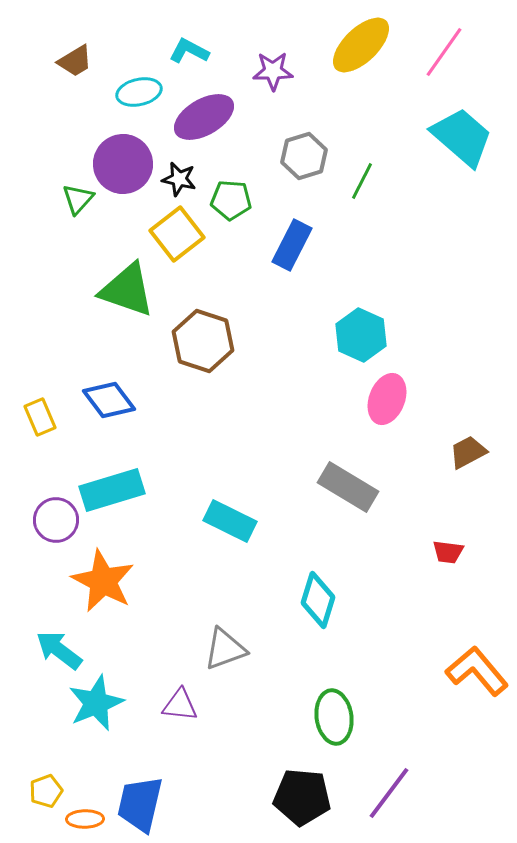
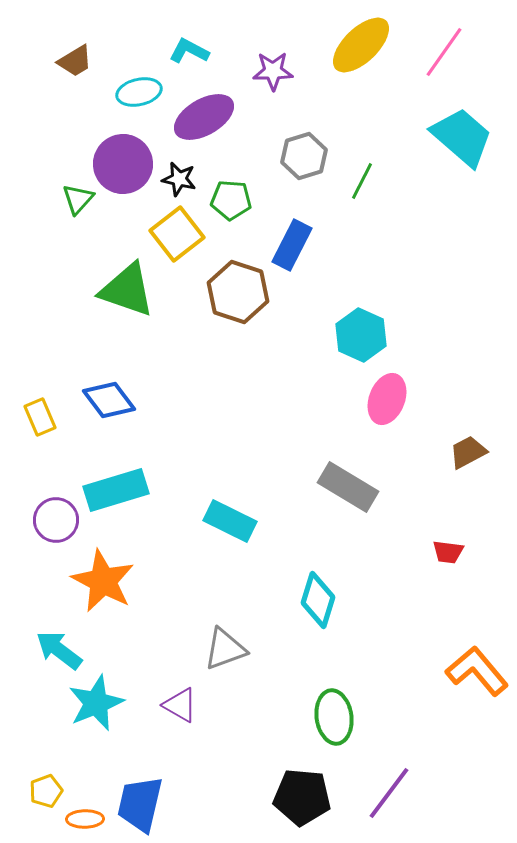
brown hexagon at (203, 341): moved 35 px right, 49 px up
cyan rectangle at (112, 490): moved 4 px right
purple triangle at (180, 705): rotated 24 degrees clockwise
